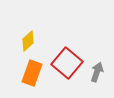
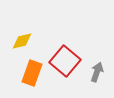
yellow diamond: moved 6 px left; rotated 30 degrees clockwise
red square: moved 2 px left, 2 px up
